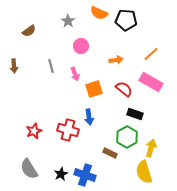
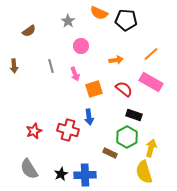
black rectangle: moved 1 px left, 1 px down
blue cross: rotated 20 degrees counterclockwise
